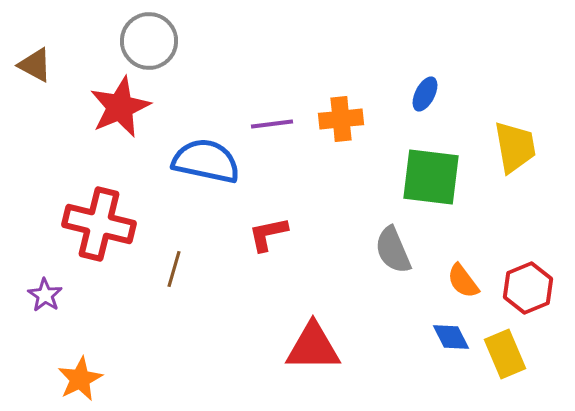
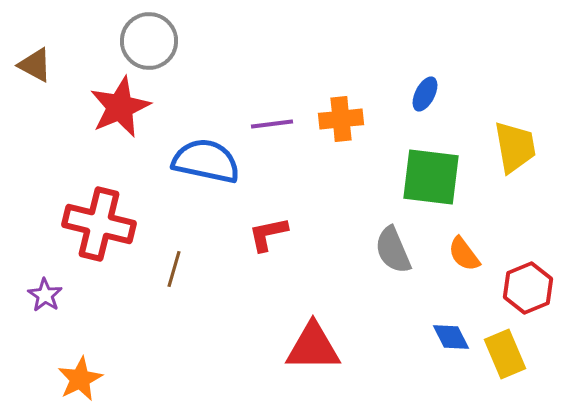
orange semicircle: moved 1 px right, 27 px up
